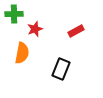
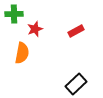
black rectangle: moved 15 px right, 15 px down; rotated 25 degrees clockwise
